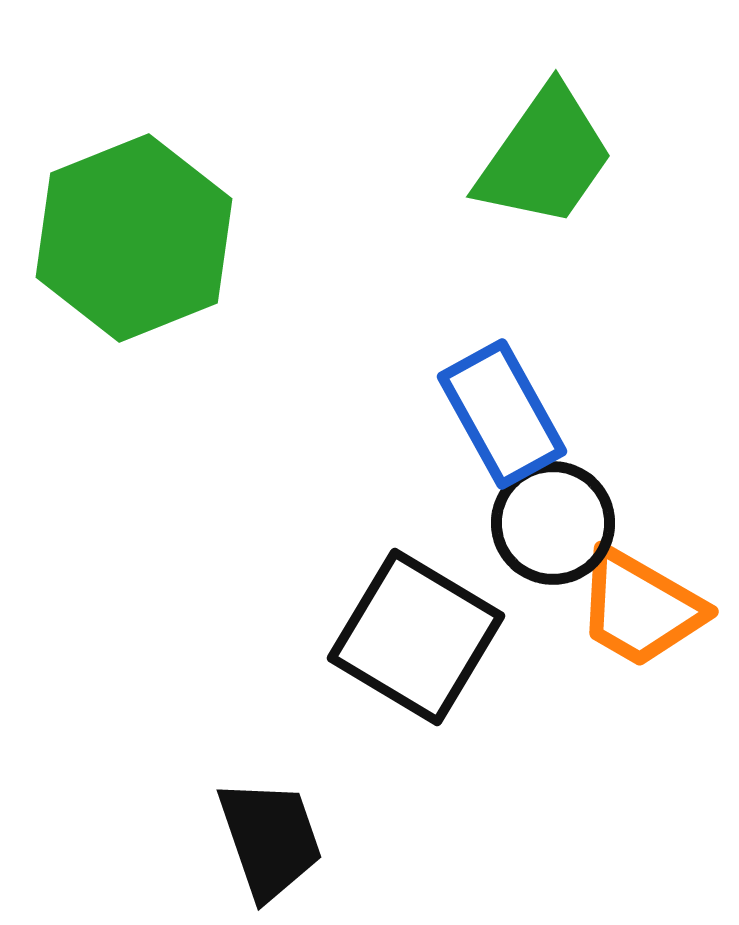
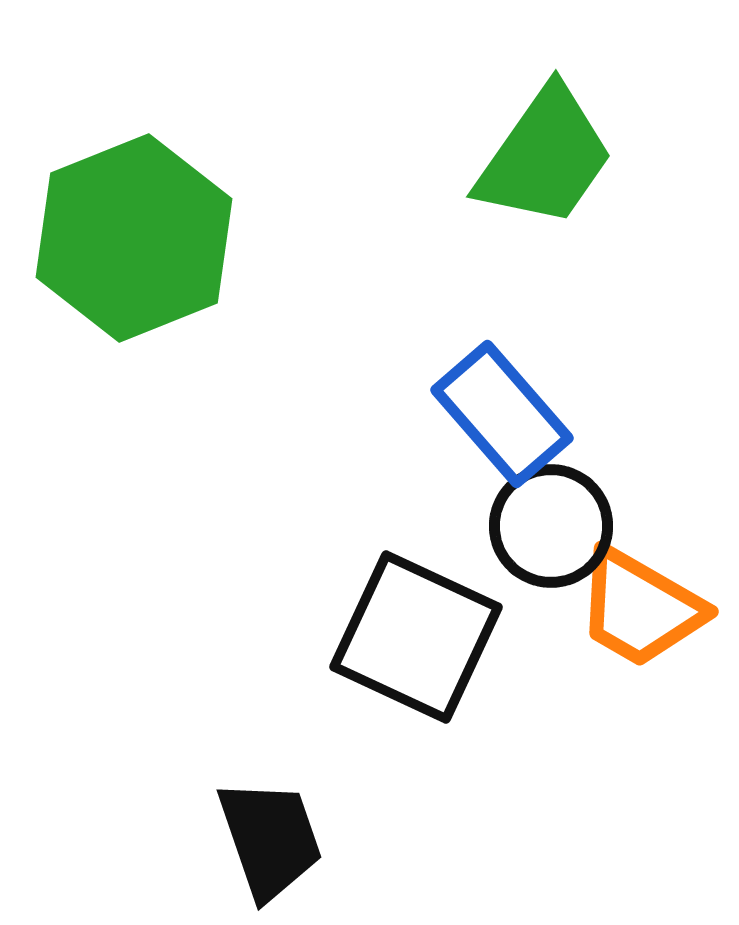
blue rectangle: rotated 12 degrees counterclockwise
black circle: moved 2 px left, 3 px down
black square: rotated 6 degrees counterclockwise
